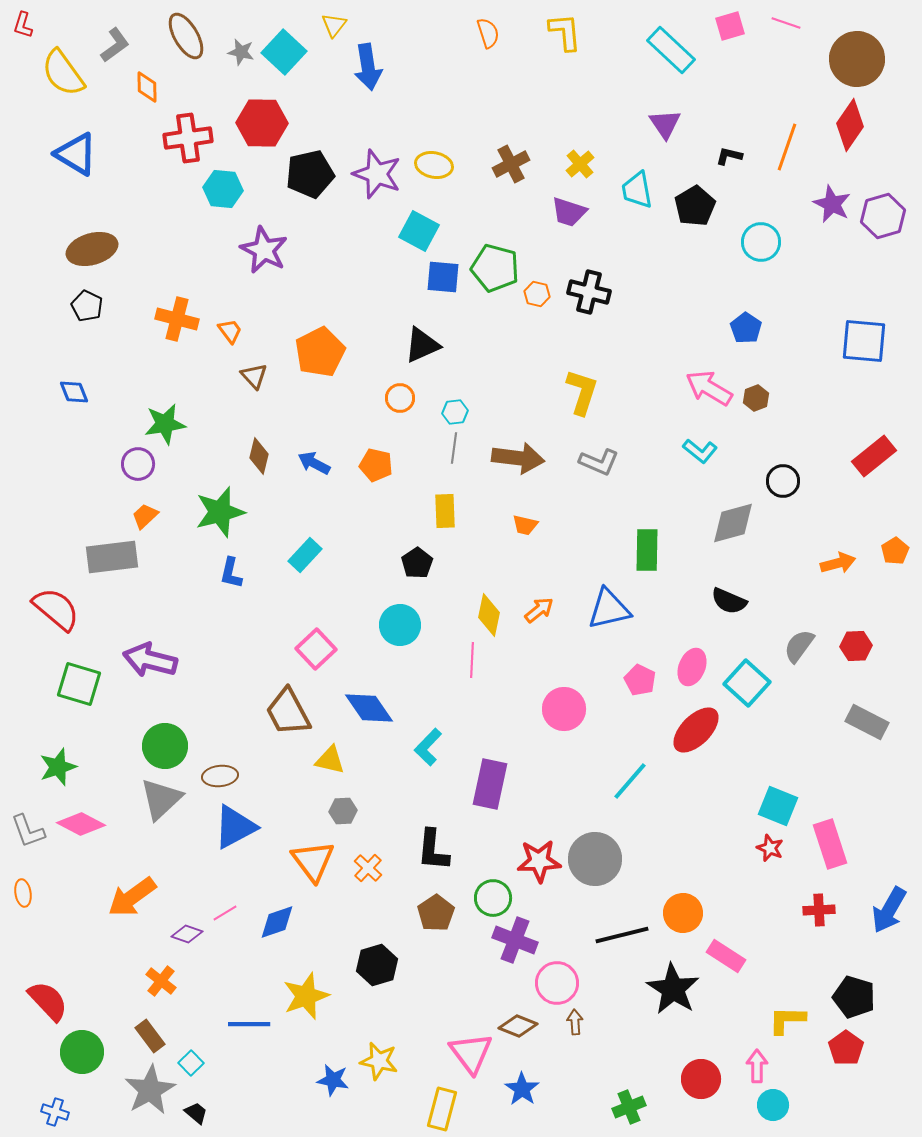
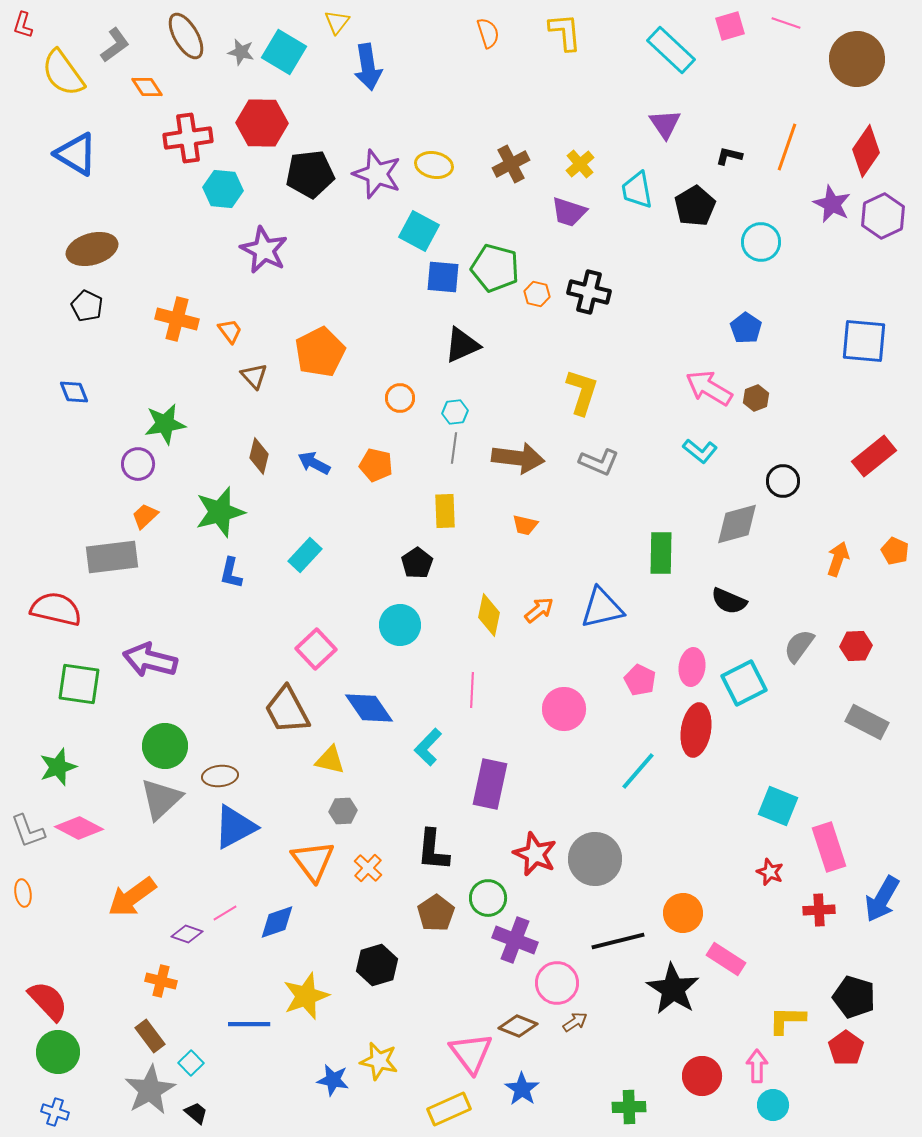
yellow triangle at (334, 25): moved 3 px right, 3 px up
cyan square at (284, 52): rotated 12 degrees counterclockwise
orange diamond at (147, 87): rotated 32 degrees counterclockwise
red diamond at (850, 125): moved 16 px right, 26 px down
black pentagon at (310, 174): rotated 6 degrees clockwise
purple hexagon at (883, 216): rotated 9 degrees counterclockwise
black triangle at (422, 345): moved 40 px right
gray diamond at (733, 523): moved 4 px right, 1 px down
green rectangle at (647, 550): moved 14 px right, 3 px down
orange pentagon at (895, 551): rotated 16 degrees counterclockwise
orange arrow at (838, 563): moved 4 px up; rotated 56 degrees counterclockwise
red semicircle at (56, 609): rotated 27 degrees counterclockwise
blue triangle at (609, 609): moved 7 px left, 1 px up
pink line at (472, 660): moved 30 px down
pink ellipse at (692, 667): rotated 15 degrees counterclockwise
cyan square at (747, 683): moved 3 px left; rotated 21 degrees clockwise
green square at (79, 684): rotated 9 degrees counterclockwise
brown trapezoid at (288, 712): moved 1 px left, 2 px up
red ellipse at (696, 730): rotated 36 degrees counterclockwise
cyan line at (630, 781): moved 8 px right, 10 px up
pink diamond at (81, 824): moved 2 px left, 4 px down
pink rectangle at (830, 844): moved 1 px left, 3 px down
red star at (770, 848): moved 24 px down
red star at (539, 861): moved 4 px left, 7 px up; rotated 27 degrees clockwise
green circle at (493, 898): moved 5 px left
blue arrow at (889, 910): moved 7 px left, 11 px up
black line at (622, 935): moved 4 px left, 6 px down
pink rectangle at (726, 956): moved 3 px down
orange cross at (161, 981): rotated 24 degrees counterclockwise
brown arrow at (575, 1022): rotated 60 degrees clockwise
green circle at (82, 1052): moved 24 px left
red circle at (701, 1079): moved 1 px right, 3 px up
green cross at (629, 1107): rotated 20 degrees clockwise
yellow rectangle at (442, 1109): moved 7 px right; rotated 51 degrees clockwise
